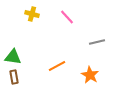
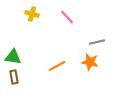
orange star: moved 13 px up; rotated 18 degrees counterclockwise
